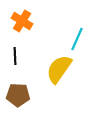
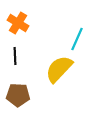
orange cross: moved 4 px left, 2 px down
yellow semicircle: rotated 8 degrees clockwise
